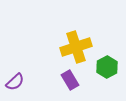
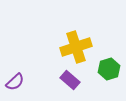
green hexagon: moved 2 px right, 2 px down; rotated 10 degrees clockwise
purple rectangle: rotated 18 degrees counterclockwise
